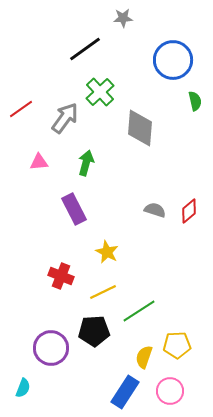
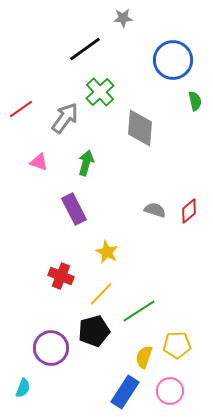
pink triangle: rotated 24 degrees clockwise
yellow line: moved 2 px left, 2 px down; rotated 20 degrees counterclockwise
black pentagon: rotated 12 degrees counterclockwise
